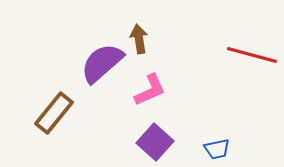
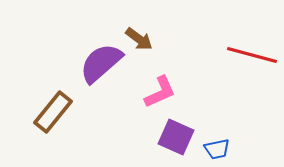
brown arrow: rotated 136 degrees clockwise
purple semicircle: moved 1 px left
pink L-shape: moved 10 px right, 2 px down
brown rectangle: moved 1 px left, 1 px up
purple square: moved 21 px right, 5 px up; rotated 18 degrees counterclockwise
